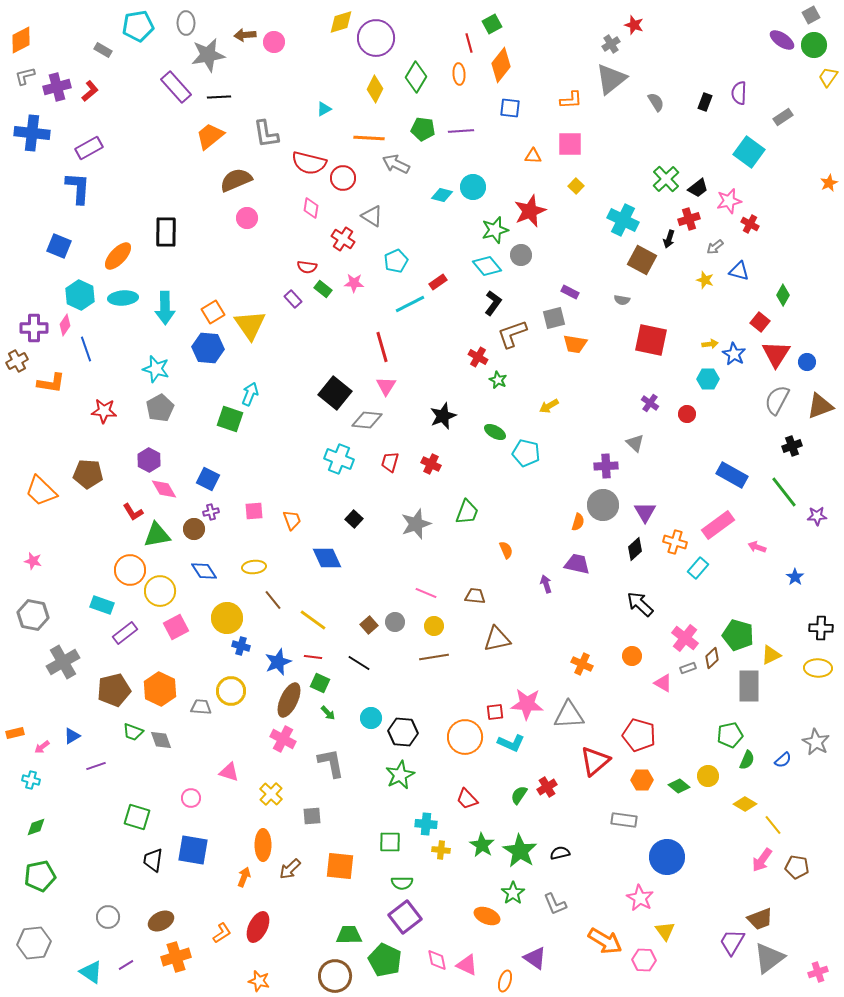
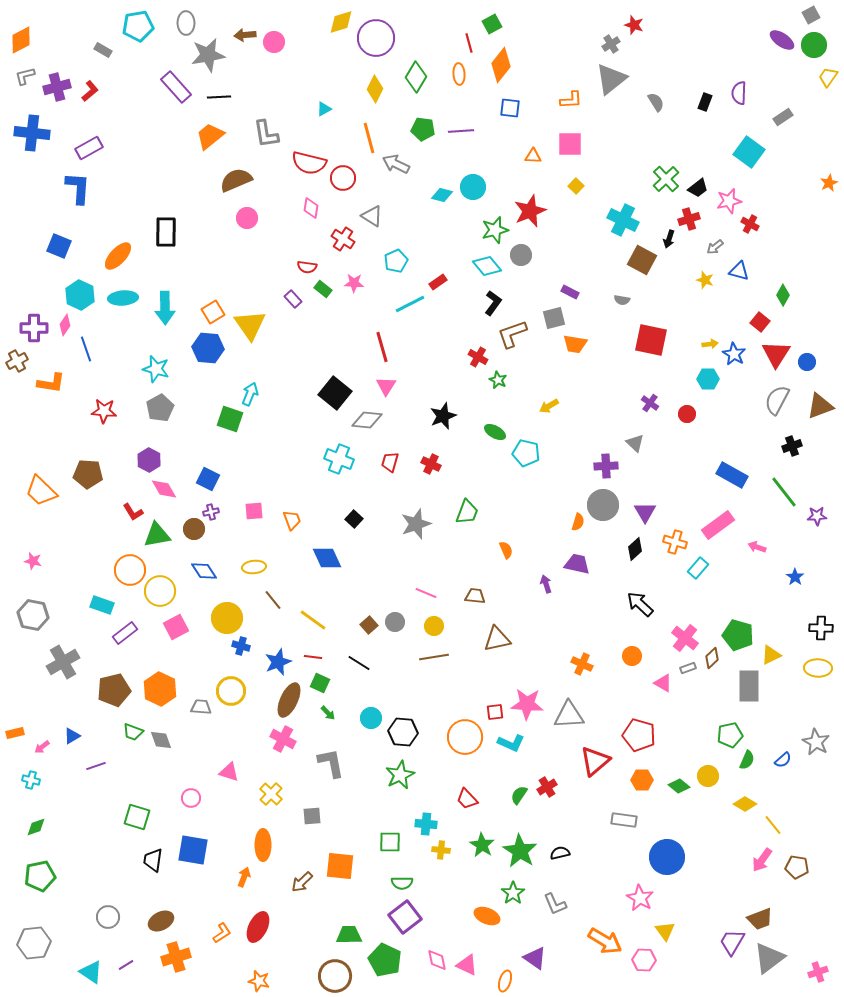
orange line at (369, 138): rotated 72 degrees clockwise
brown arrow at (290, 869): moved 12 px right, 13 px down
